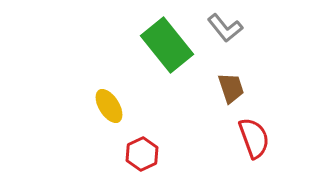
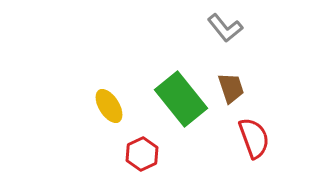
green rectangle: moved 14 px right, 54 px down
